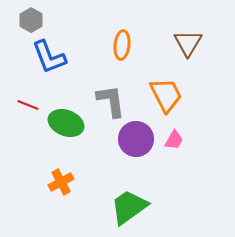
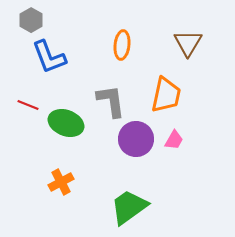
orange trapezoid: rotated 39 degrees clockwise
